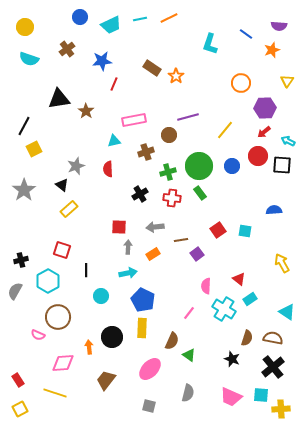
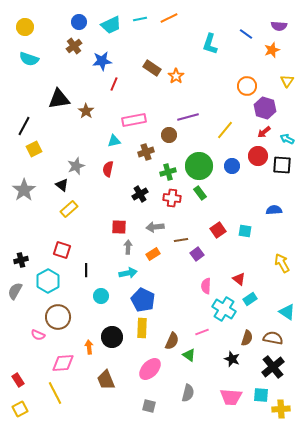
blue circle at (80, 17): moved 1 px left, 5 px down
brown cross at (67, 49): moved 7 px right, 3 px up
orange circle at (241, 83): moved 6 px right, 3 px down
purple hexagon at (265, 108): rotated 20 degrees clockwise
cyan arrow at (288, 141): moved 1 px left, 2 px up
red semicircle at (108, 169): rotated 14 degrees clockwise
pink line at (189, 313): moved 13 px right, 19 px down; rotated 32 degrees clockwise
brown trapezoid at (106, 380): rotated 60 degrees counterclockwise
yellow line at (55, 393): rotated 45 degrees clockwise
pink trapezoid at (231, 397): rotated 20 degrees counterclockwise
